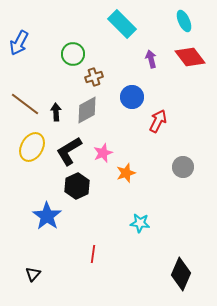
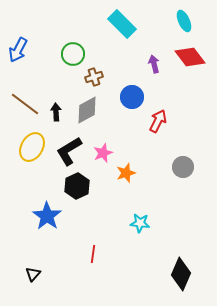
blue arrow: moved 1 px left, 7 px down
purple arrow: moved 3 px right, 5 px down
